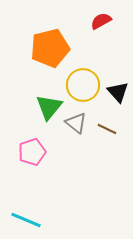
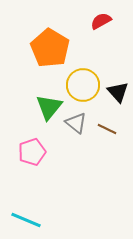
orange pentagon: rotated 27 degrees counterclockwise
